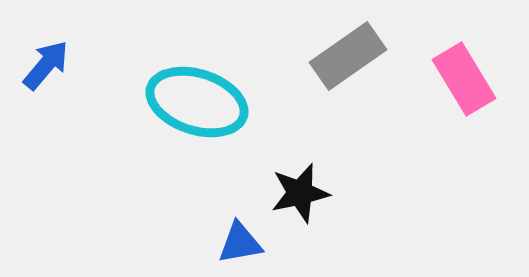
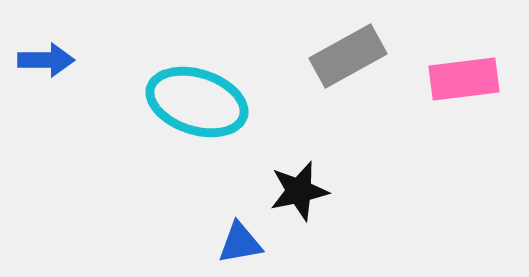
gray rectangle: rotated 6 degrees clockwise
blue arrow: moved 5 px up; rotated 50 degrees clockwise
pink rectangle: rotated 66 degrees counterclockwise
black star: moved 1 px left, 2 px up
